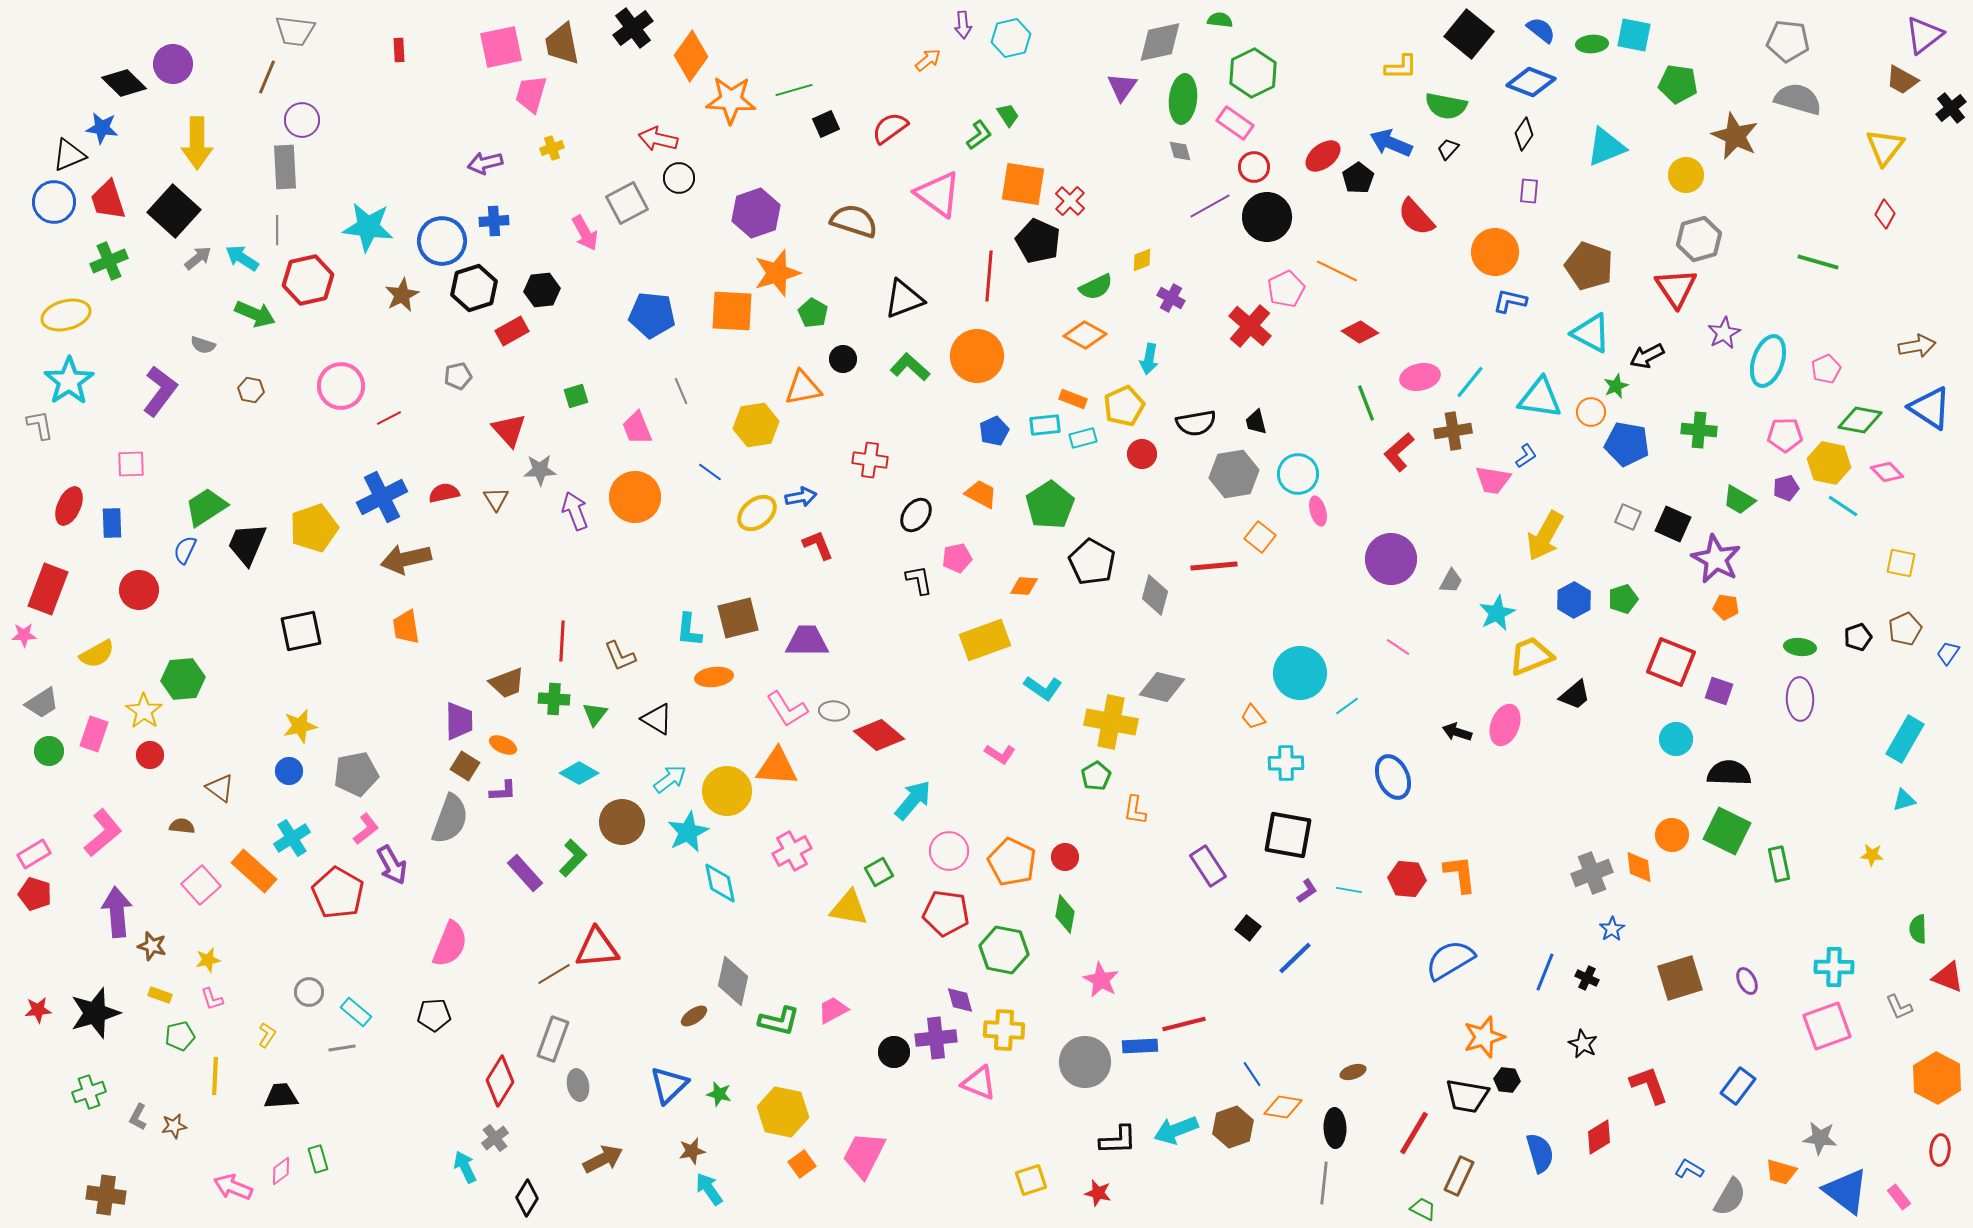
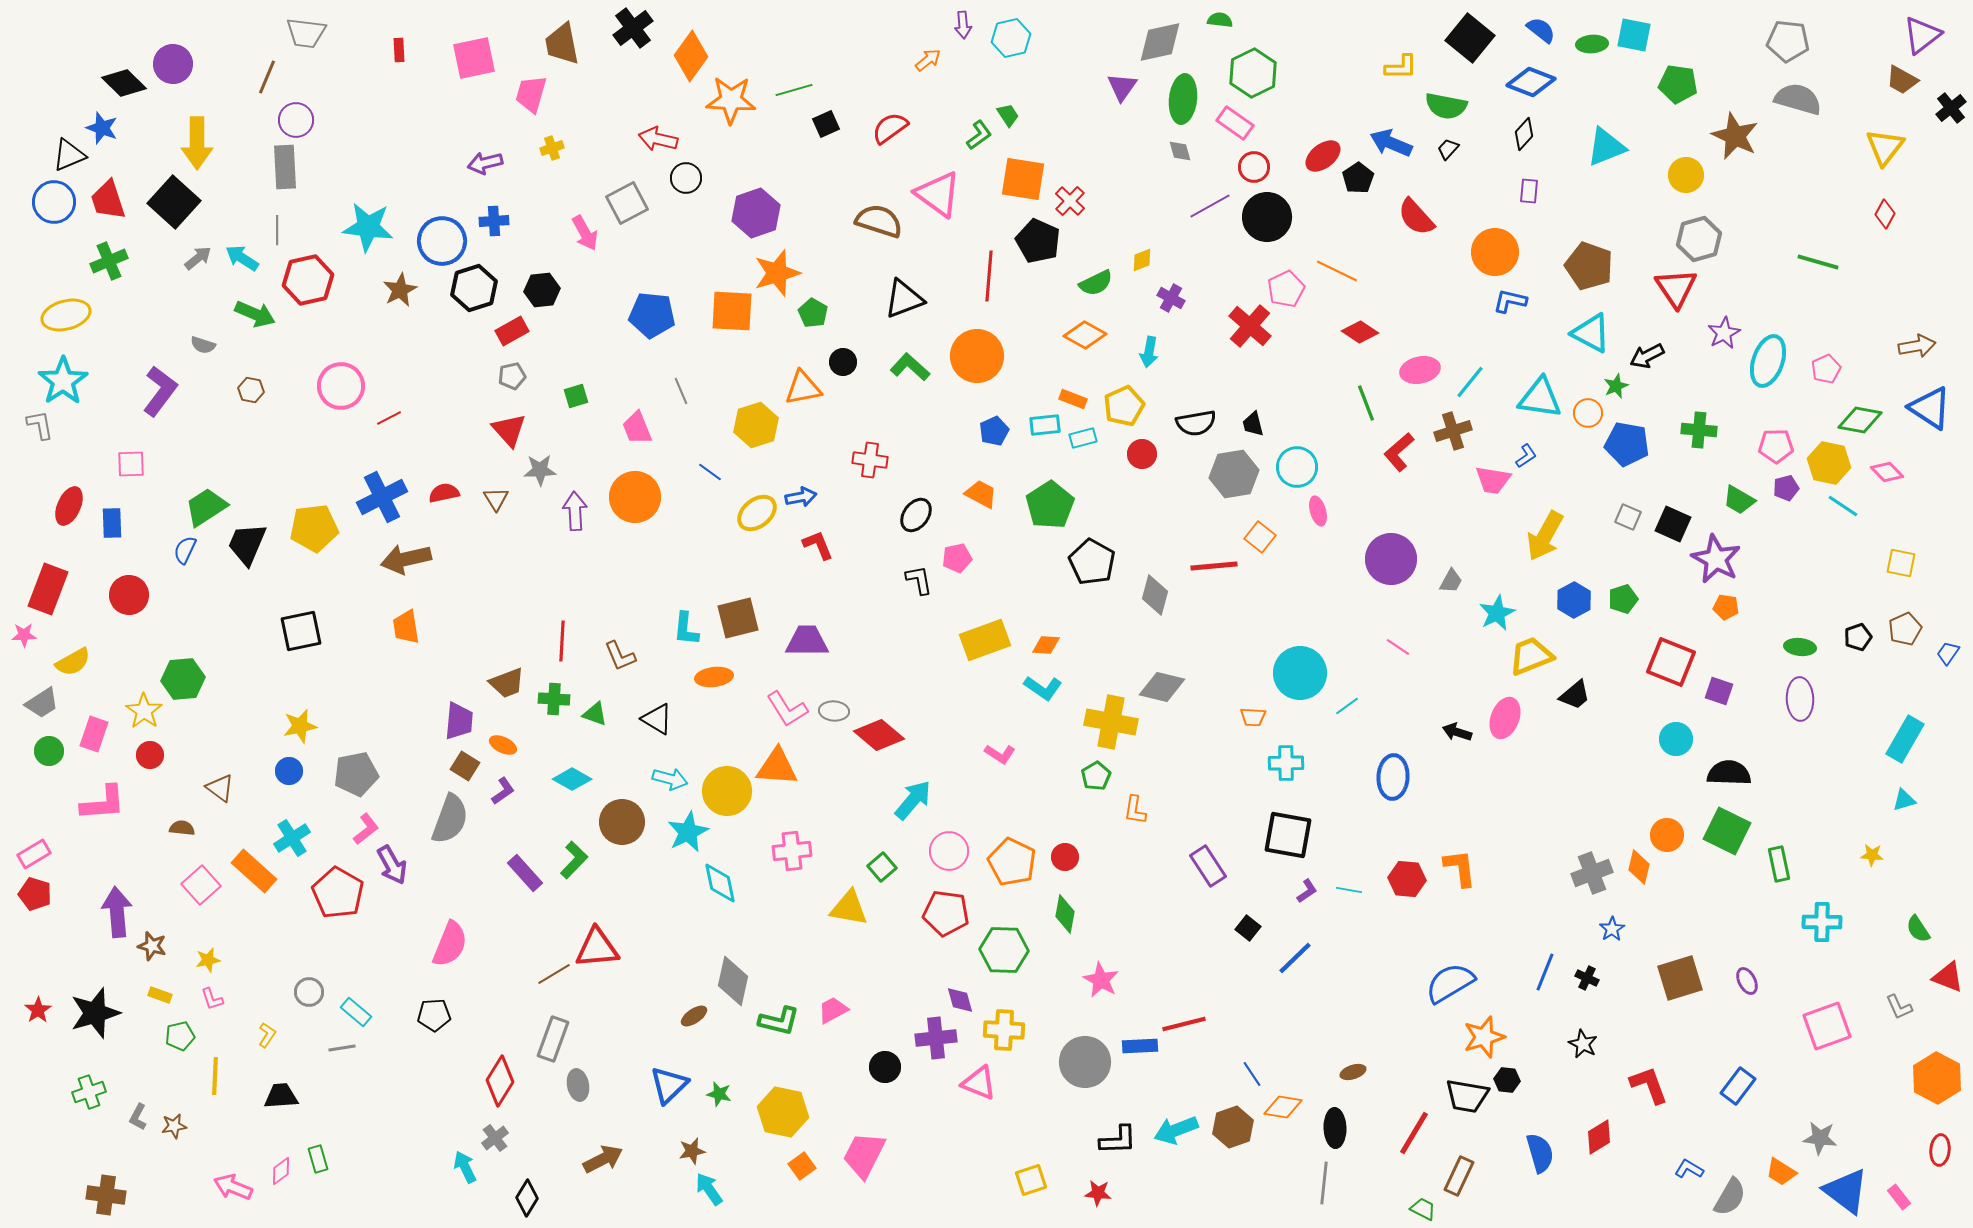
gray trapezoid at (295, 31): moved 11 px right, 2 px down
black square at (1469, 34): moved 1 px right, 4 px down
purple triangle at (1924, 35): moved 2 px left
pink square at (501, 47): moved 27 px left, 11 px down
purple circle at (302, 120): moved 6 px left
blue star at (102, 128): rotated 12 degrees clockwise
black diamond at (1524, 134): rotated 8 degrees clockwise
black circle at (679, 178): moved 7 px right
orange square at (1023, 184): moved 5 px up
black square at (174, 211): moved 9 px up
brown semicircle at (854, 221): moved 25 px right
green semicircle at (1096, 287): moved 4 px up
brown star at (402, 295): moved 2 px left, 5 px up
black circle at (843, 359): moved 3 px down
cyan arrow at (1149, 359): moved 7 px up
gray pentagon at (458, 376): moved 54 px right
pink ellipse at (1420, 377): moved 7 px up
cyan star at (69, 381): moved 6 px left
orange circle at (1591, 412): moved 3 px left, 1 px down
black trapezoid at (1256, 422): moved 3 px left, 2 px down
yellow hexagon at (756, 425): rotated 9 degrees counterclockwise
brown cross at (1453, 431): rotated 9 degrees counterclockwise
pink pentagon at (1785, 435): moved 9 px left, 11 px down
cyan circle at (1298, 474): moved 1 px left, 7 px up
purple arrow at (575, 511): rotated 18 degrees clockwise
yellow pentagon at (314, 528): rotated 12 degrees clockwise
orange diamond at (1024, 586): moved 22 px right, 59 px down
red circle at (139, 590): moved 10 px left, 5 px down
cyan L-shape at (689, 630): moved 3 px left, 1 px up
yellow semicircle at (97, 654): moved 24 px left, 8 px down
green triangle at (595, 714): rotated 48 degrees counterclockwise
orange trapezoid at (1253, 717): rotated 48 degrees counterclockwise
purple trapezoid at (459, 721): rotated 6 degrees clockwise
pink ellipse at (1505, 725): moved 7 px up
cyan diamond at (579, 773): moved 7 px left, 6 px down
blue ellipse at (1393, 777): rotated 27 degrees clockwise
cyan arrow at (670, 779): rotated 52 degrees clockwise
purple L-shape at (503, 791): rotated 32 degrees counterclockwise
brown semicircle at (182, 826): moved 2 px down
pink L-shape at (103, 833): moved 30 px up; rotated 36 degrees clockwise
orange circle at (1672, 835): moved 5 px left
pink cross at (792, 851): rotated 21 degrees clockwise
green L-shape at (573, 858): moved 1 px right, 2 px down
orange diamond at (1639, 867): rotated 20 degrees clockwise
green square at (879, 872): moved 3 px right, 5 px up; rotated 12 degrees counterclockwise
orange L-shape at (1460, 874): moved 6 px up
green semicircle at (1918, 929): rotated 32 degrees counterclockwise
green hexagon at (1004, 950): rotated 9 degrees counterclockwise
blue semicircle at (1450, 960): moved 23 px down
cyan cross at (1834, 967): moved 12 px left, 45 px up
red star at (38, 1010): rotated 28 degrees counterclockwise
black circle at (894, 1052): moved 9 px left, 15 px down
orange square at (802, 1164): moved 2 px down
orange trapezoid at (1781, 1172): rotated 16 degrees clockwise
red star at (1098, 1193): rotated 8 degrees counterclockwise
